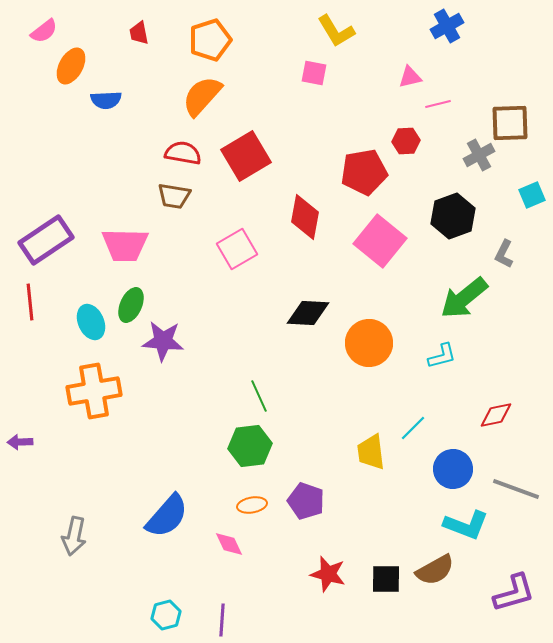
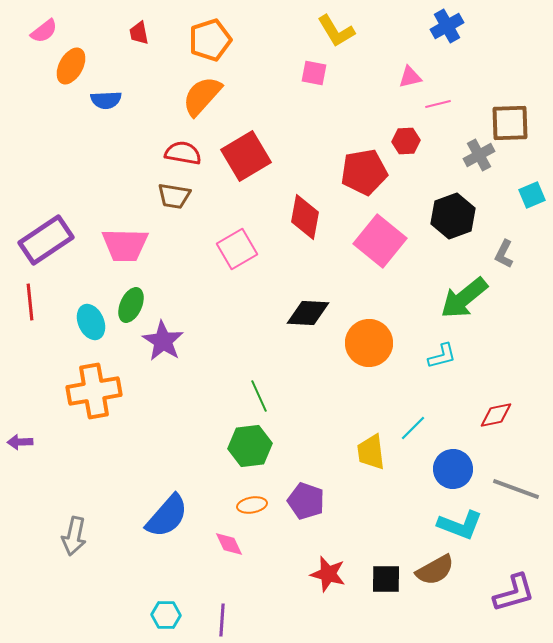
purple star at (163, 341): rotated 27 degrees clockwise
cyan L-shape at (466, 525): moved 6 px left
cyan hexagon at (166, 615): rotated 16 degrees clockwise
